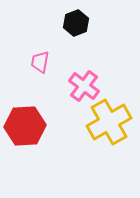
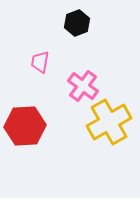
black hexagon: moved 1 px right
pink cross: moved 1 px left
